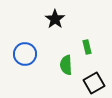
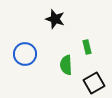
black star: rotated 18 degrees counterclockwise
